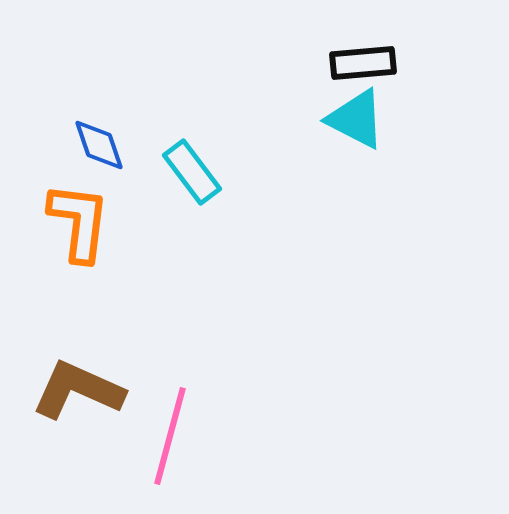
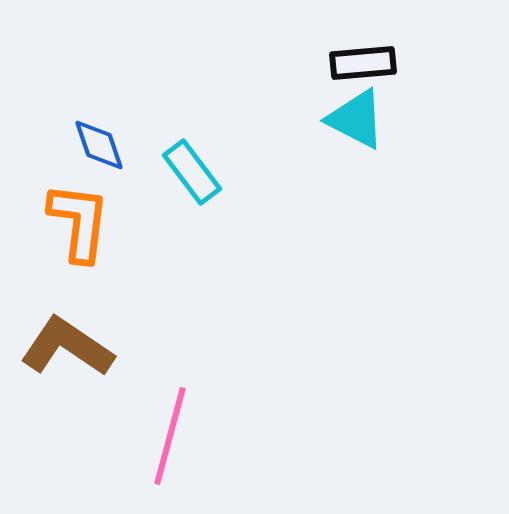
brown L-shape: moved 11 px left, 43 px up; rotated 10 degrees clockwise
